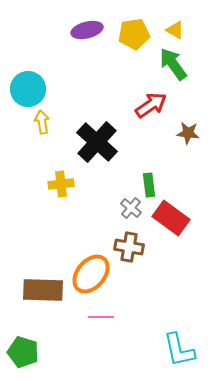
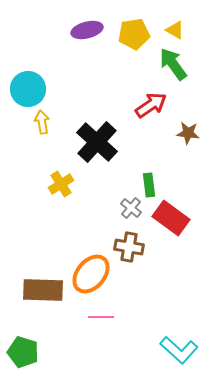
yellow cross: rotated 25 degrees counterclockwise
cyan L-shape: rotated 36 degrees counterclockwise
